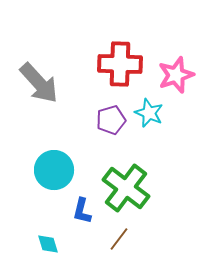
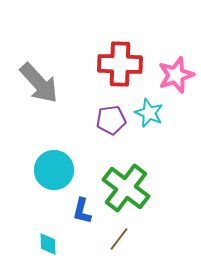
purple pentagon: rotated 8 degrees clockwise
cyan diamond: rotated 15 degrees clockwise
